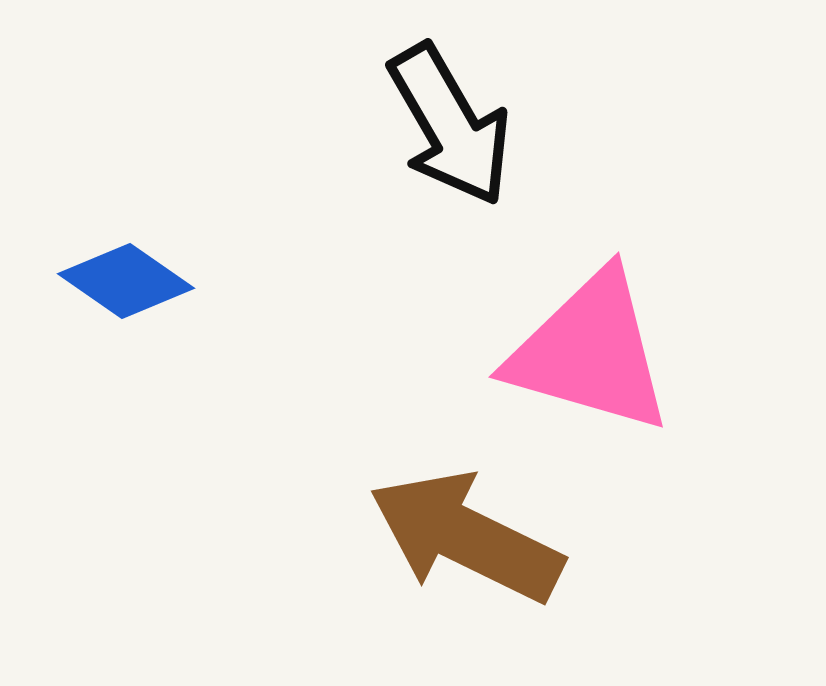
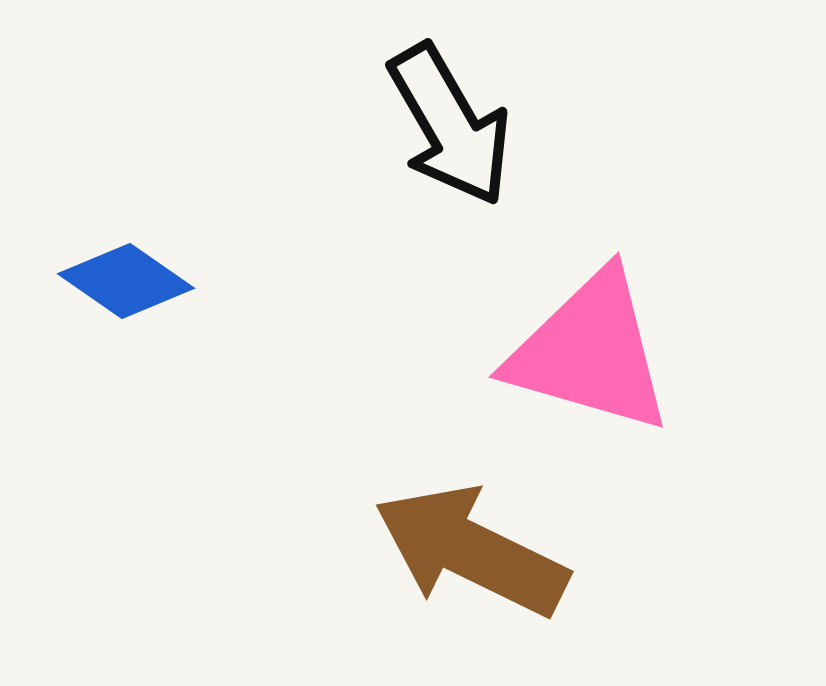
brown arrow: moved 5 px right, 14 px down
